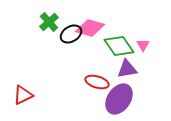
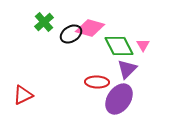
green cross: moved 5 px left
green diamond: rotated 8 degrees clockwise
purple triangle: rotated 35 degrees counterclockwise
red ellipse: rotated 15 degrees counterclockwise
